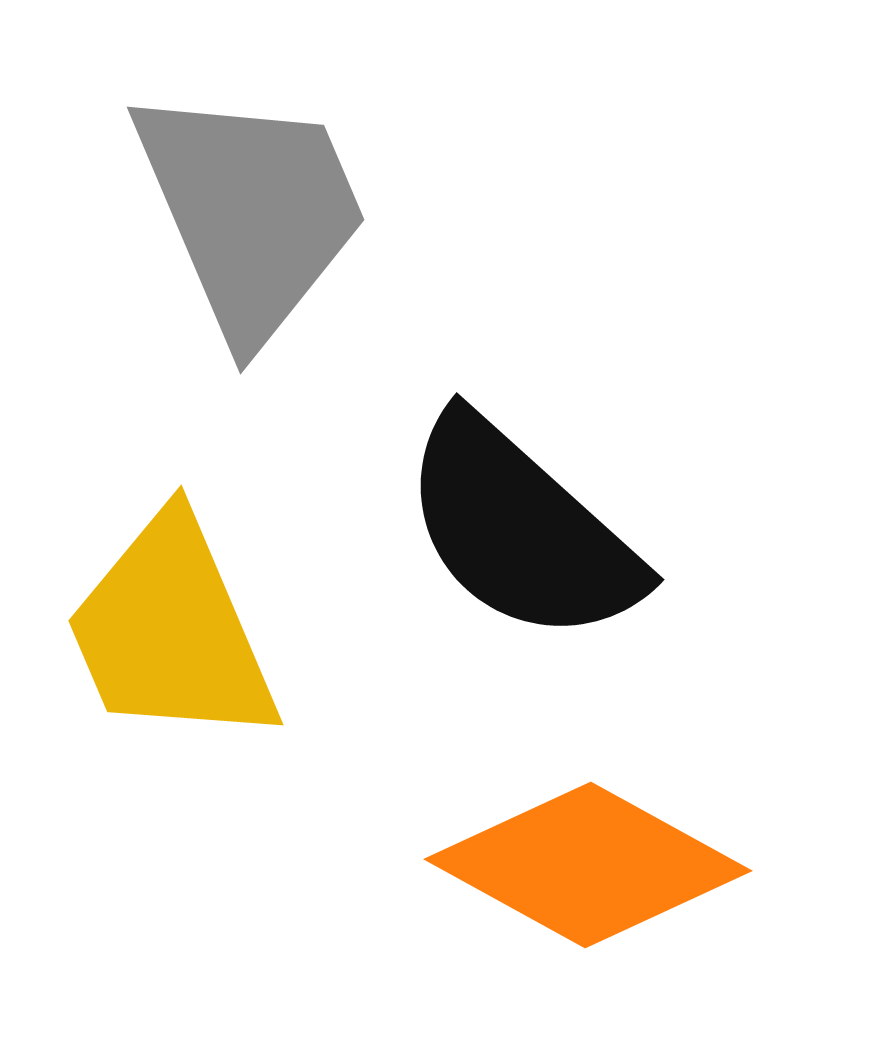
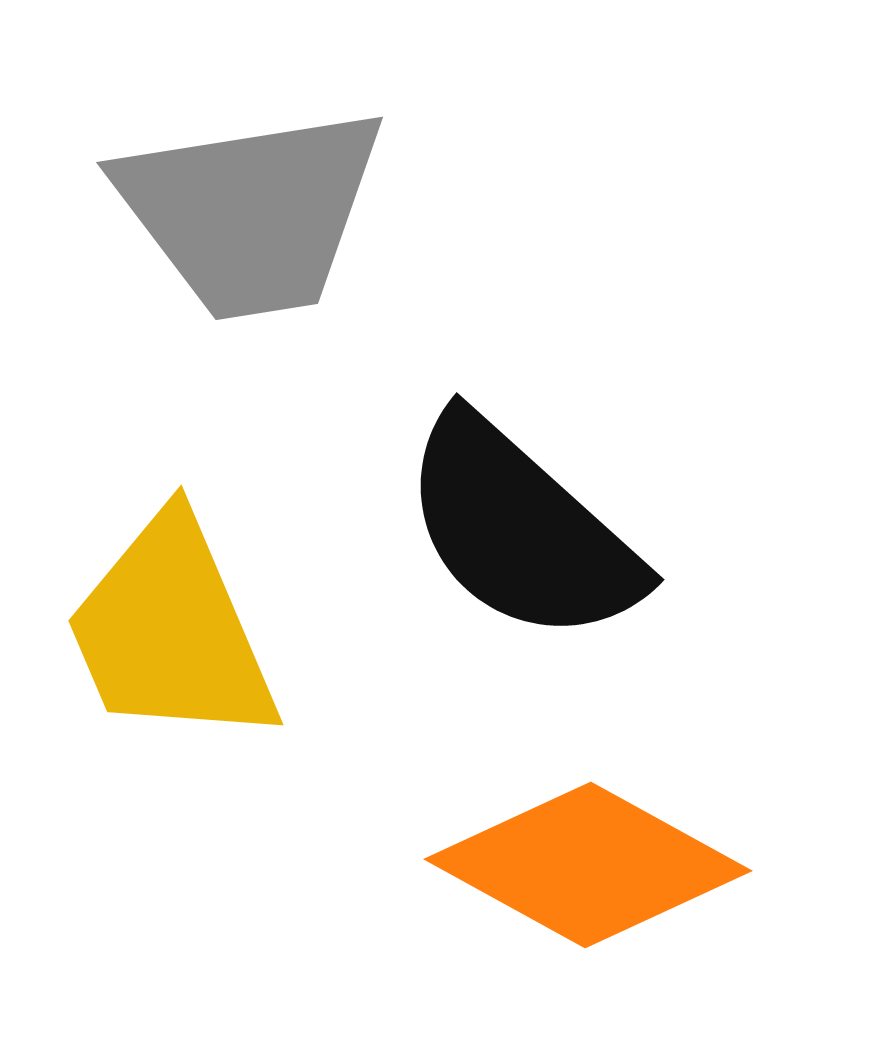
gray trapezoid: rotated 104 degrees clockwise
